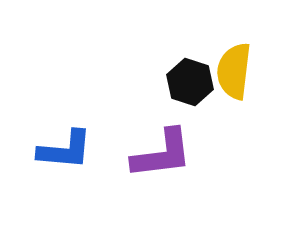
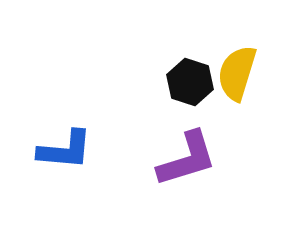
yellow semicircle: moved 3 px right, 2 px down; rotated 10 degrees clockwise
purple L-shape: moved 25 px right, 5 px down; rotated 10 degrees counterclockwise
